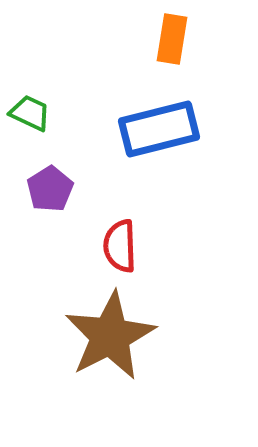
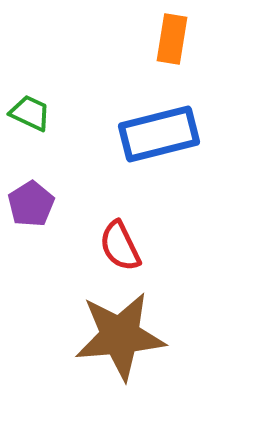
blue rectangle: moved 5 px down
purple pentagon: moved 19 px left, 15 px down
red semicircle: rotated 24 degrees counterclockwise
brown star: moved 10 px right; rotated 22 degrees clockwise
